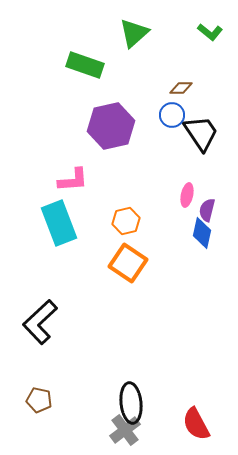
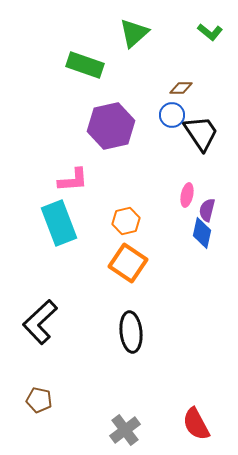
black ellipse: moved 71 px up
